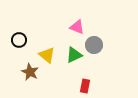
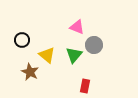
black circle: moved 3 px right
green triangle: rotated 24 degrees counterclockwise
